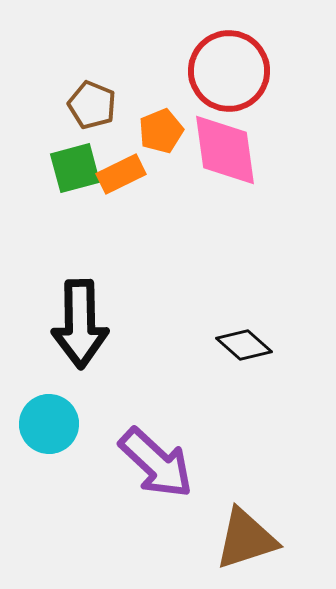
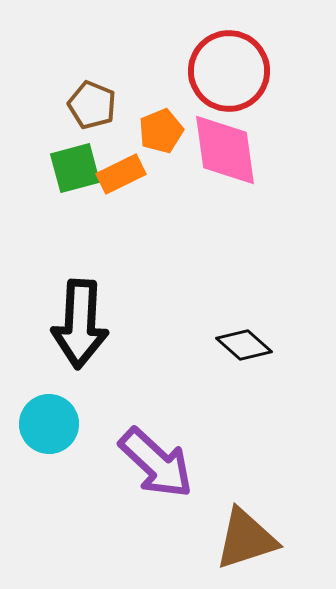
black arrow: rotated 4 degrees clockwise
